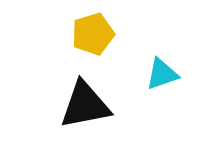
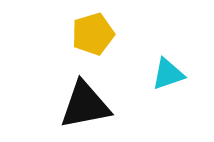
cyan triangle: moved 6 px right
